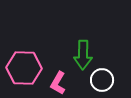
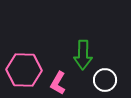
pink hexagon: moved 2 px down
white circle: moved 3 px right
